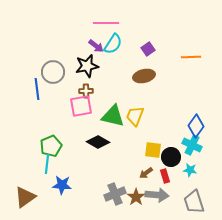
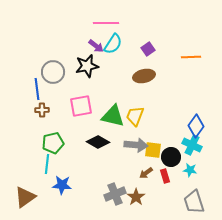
brown cross: moved 44 px left, 19 px down
green pentagon: moved 2 px right, 3 px up; rotated 10 degrees clockwise
gray arrow: moved 21 px left, 50 px up
